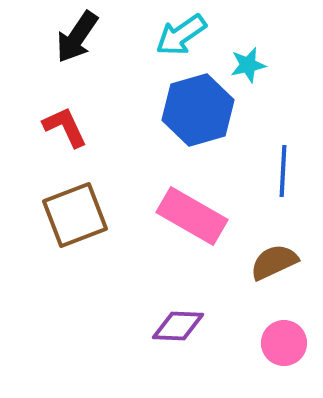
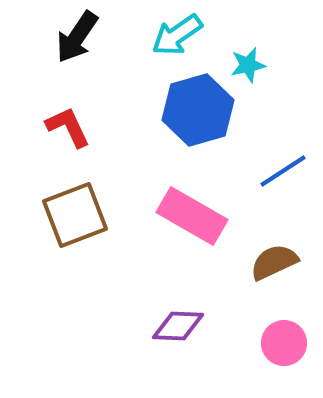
cyan arrow: moved 4 px left
red L-shape: moved 3 px right
blue line: rotated 54 degrees clockwise
